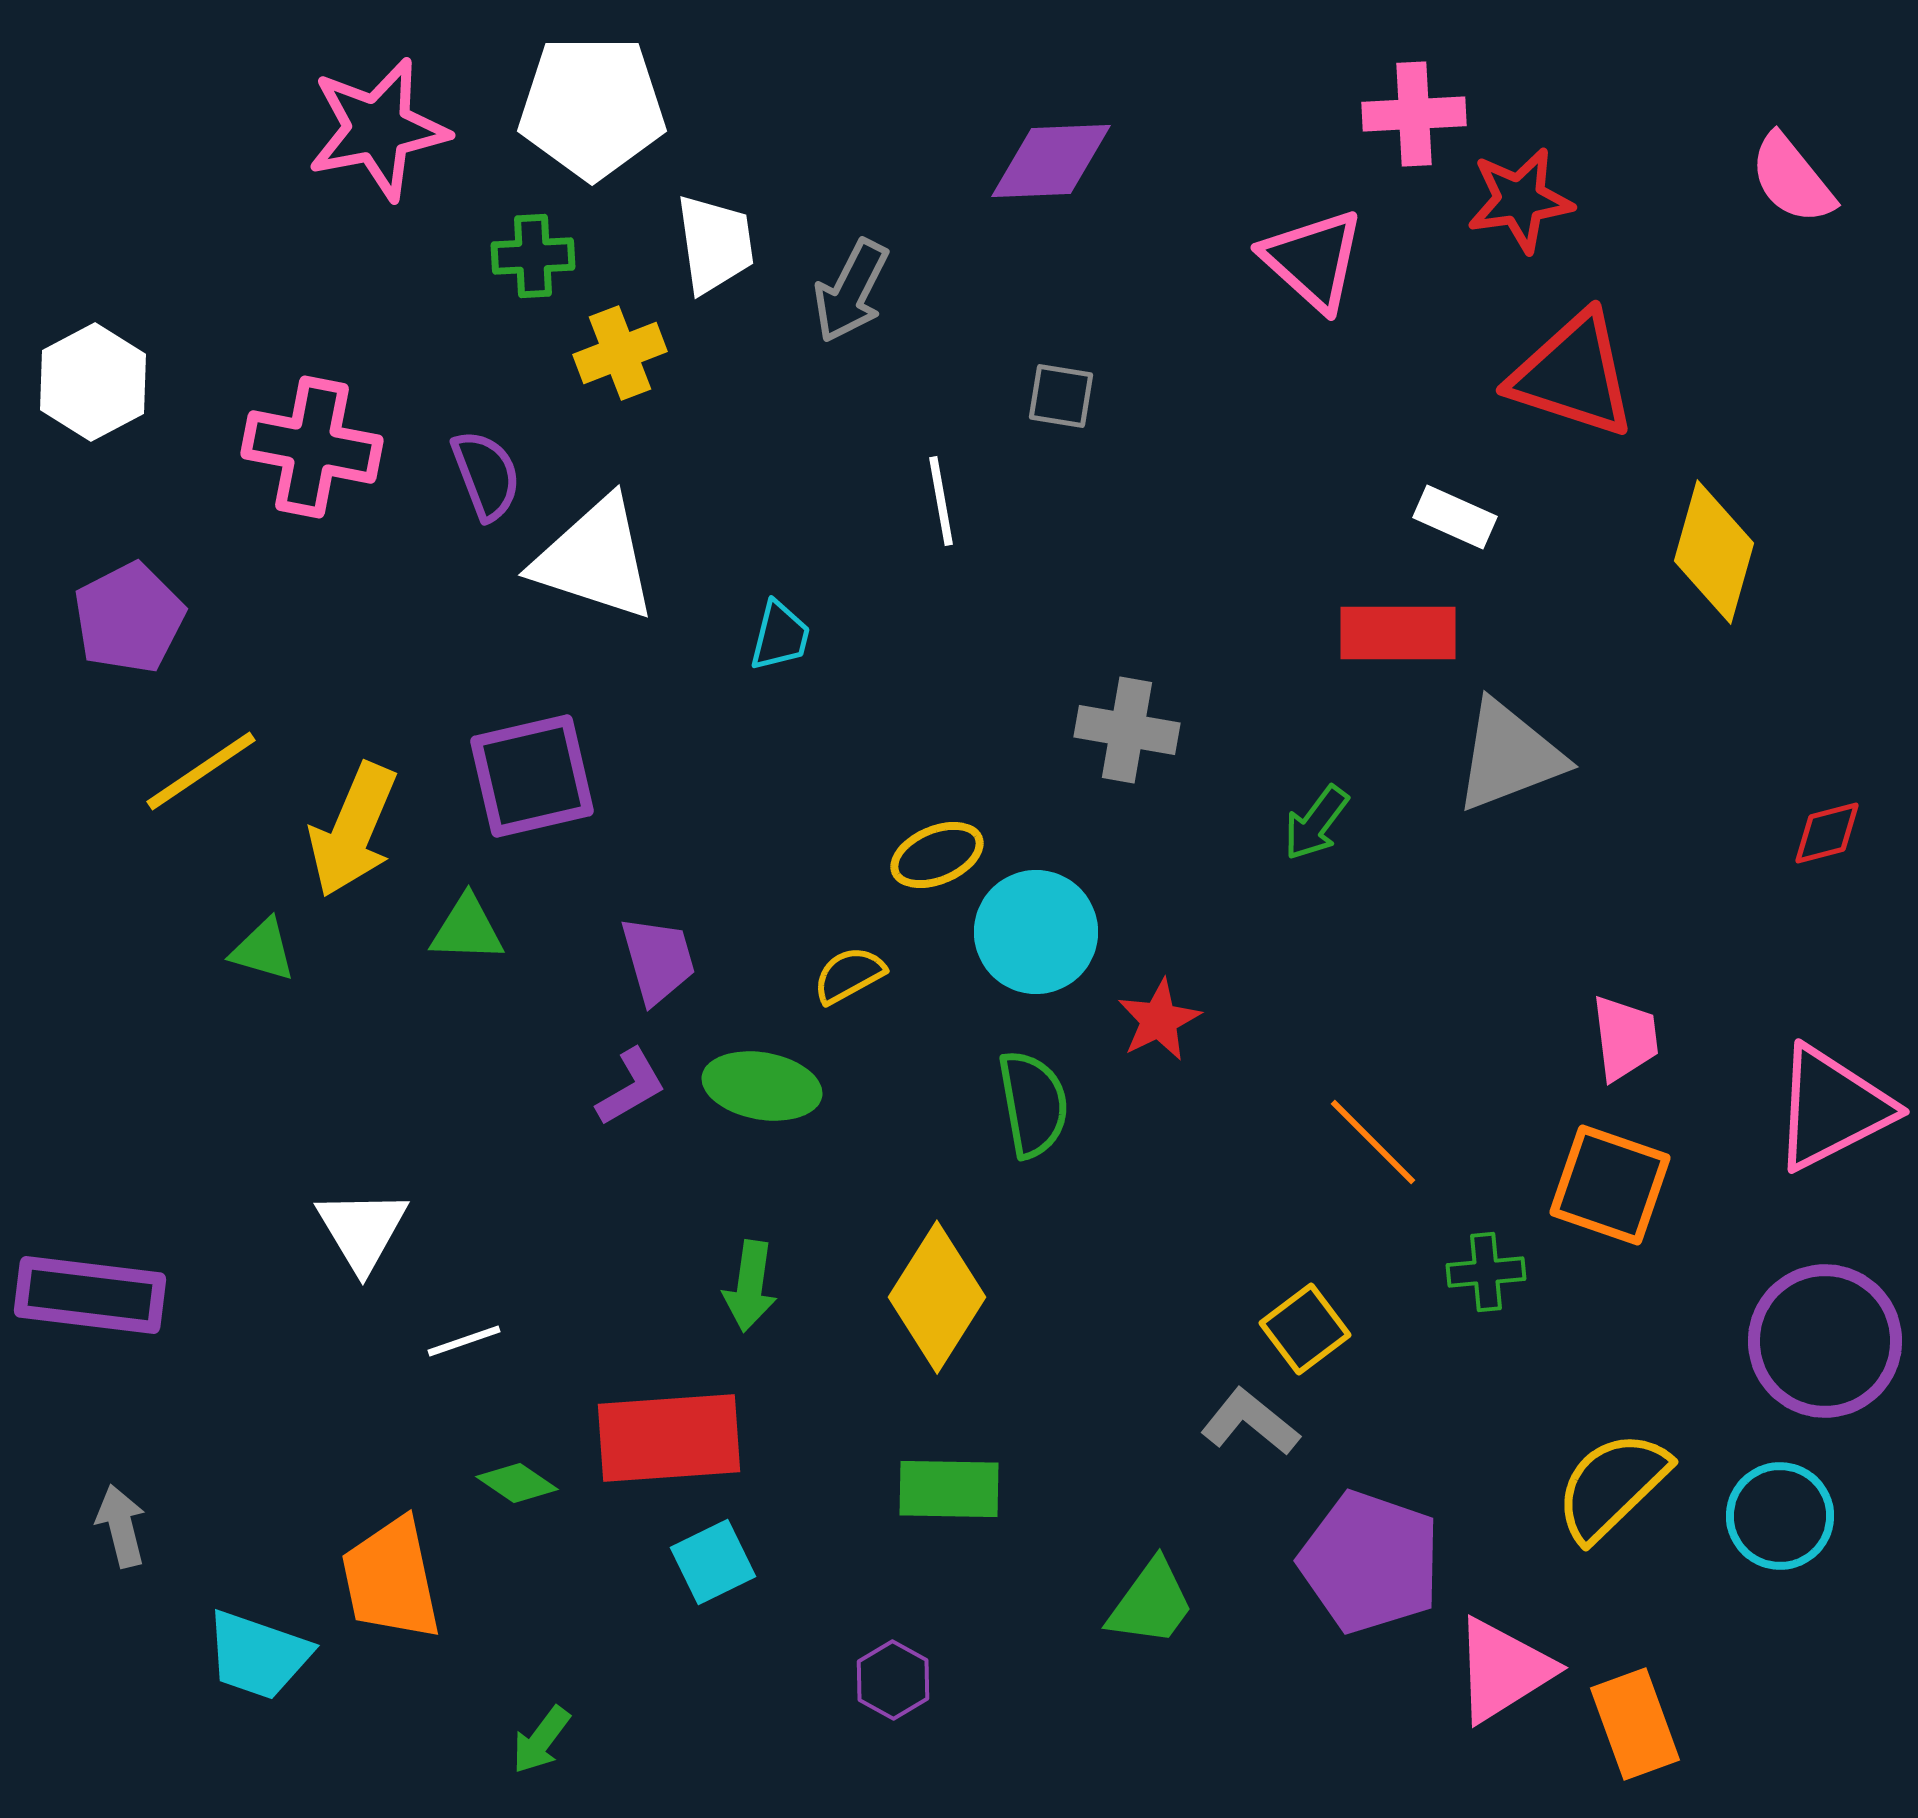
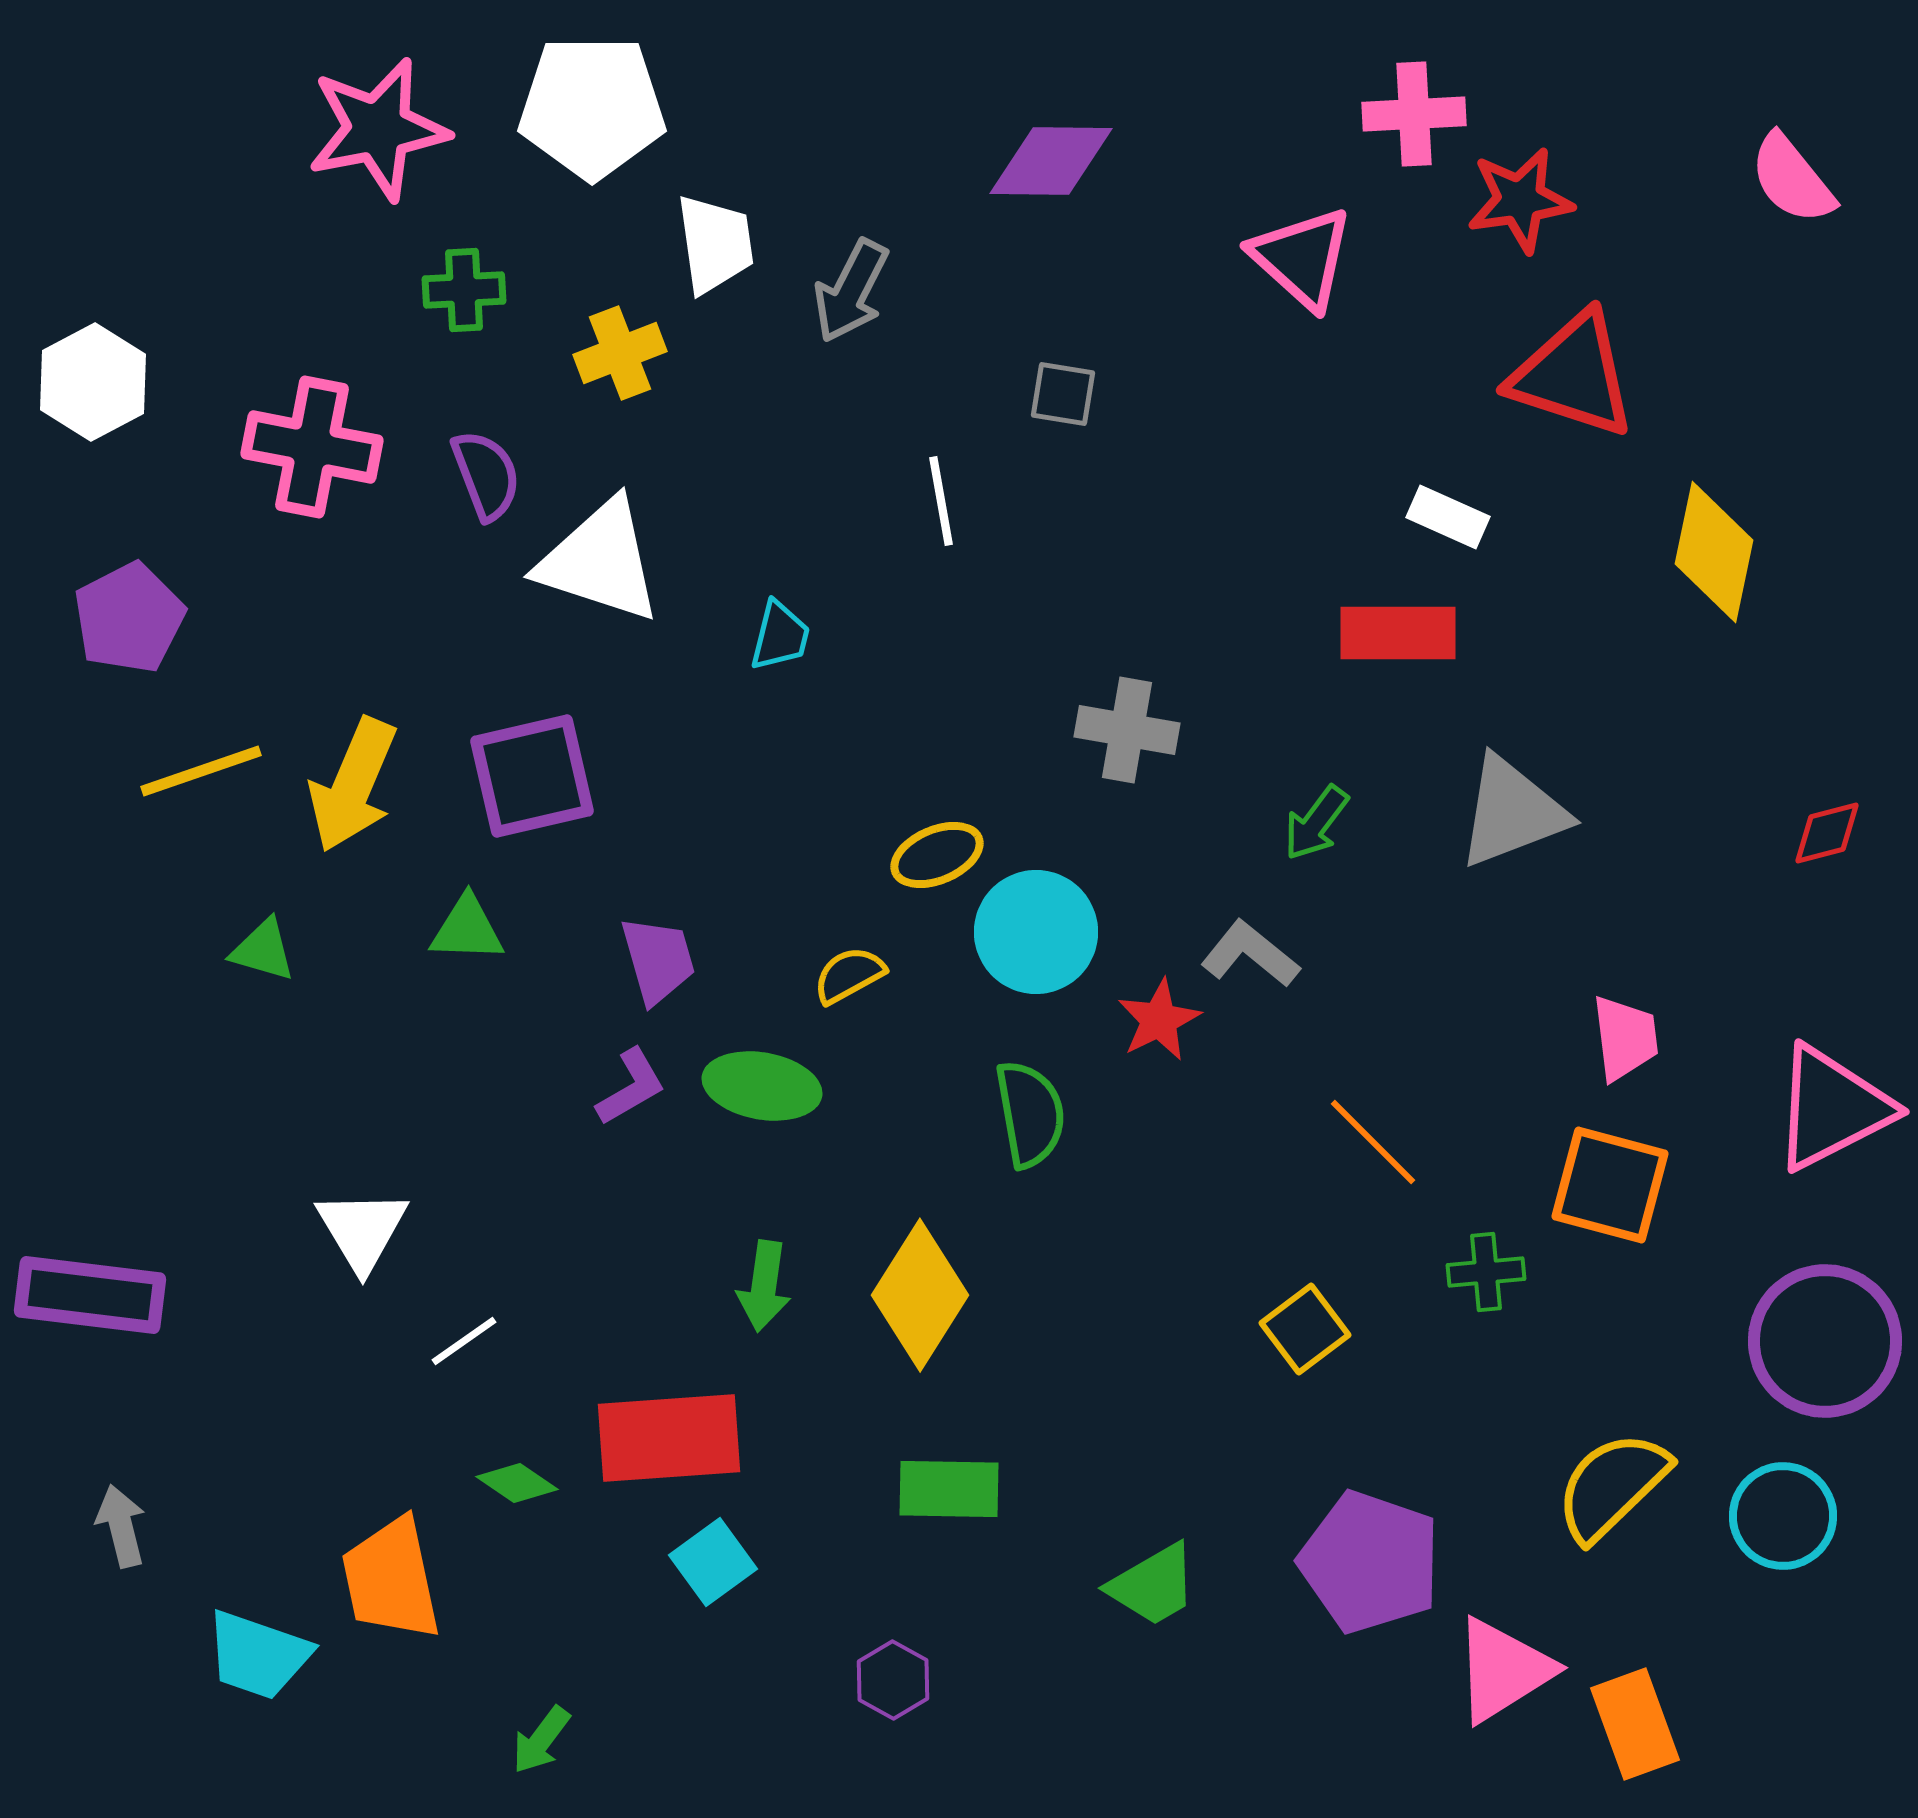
purple diamond at (1051, 161): rotated 3 degrees clockwise
green cross at (533, 256): moved 69 px left, 34 px down
pink triangle at (1313, 260): moved 11 px left, 2 px up
gray square at (1061, 396): moved 2 px right, 2 px up
white rectangle at (1455, 517): moved 7 px left
yellow diamond at (1714, 552): rotated 4 degrees counterclockwise
white triangle at (595, 559): moved 5 px right, 2 px down
gray triangle at (1509, 756): moved 3 px right, 56 px down
yellow line at (201, 771): rotated 15 degrees clockwise
yellow arrow at (353, 830): moved 45 px up
green semicircle at (1033, 1104): moved 3 px left, 10 px down
orange square at (1610, 1185): rotated 4 degrees counterclockwise
green arrow at (750, 1286): moved 14 px right
yellow diamond at (937, 1297): moved 17 px left, 2 px up
white line at (464, 1341): rotated 16 degrees counterclockwise
gray L-shape at (1250, 1422): moved 468 px up
cyan circle at (1780, 1516): moved 3 px right
cyan square at (713, 1562): rotated 10 degrees counterclockwise
green trapezoid at (1151, 1603): moved 2 px right, 18 px up; rotated 24 degrees clockwise
